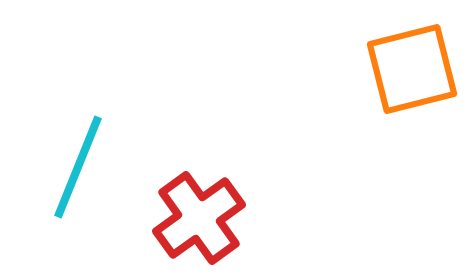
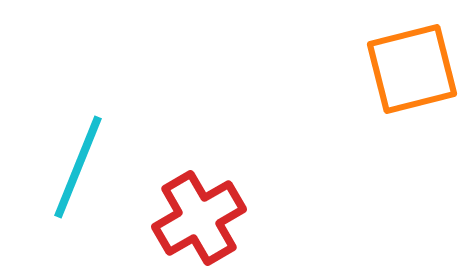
red cross: rotated 6 degrees clockwise
